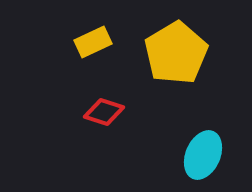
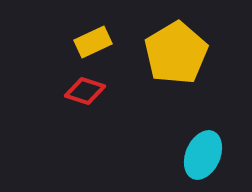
red diamond: moved 19 px left, 21 px up
